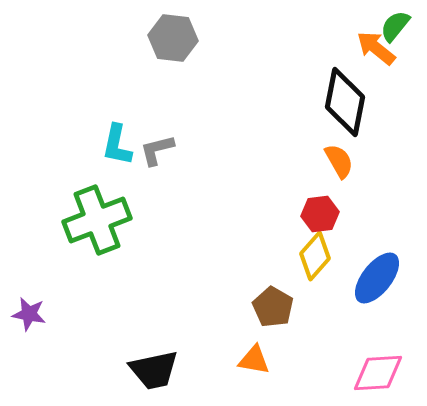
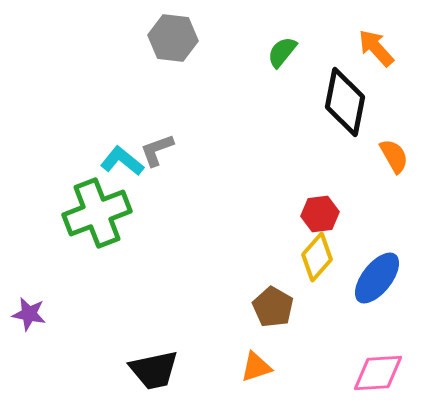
green semicircle: moved 113 px left, 26 px down
orange arrow: rotated 9 degrees clockwise
cyan L-shape: moved 5 px right, 16 px down; rotated 117 degrees clockwise
gray L-shape: rotated 6 degrees counterclockwise
orange semicircle: moved 55 px right, 5 px up
green cross: moved 7 px up
yellow diamond: moved 2 px right, 1 px down
orange triangle: moved 2 px right, 7 px down; rotated 28 degrees counterclockwise
